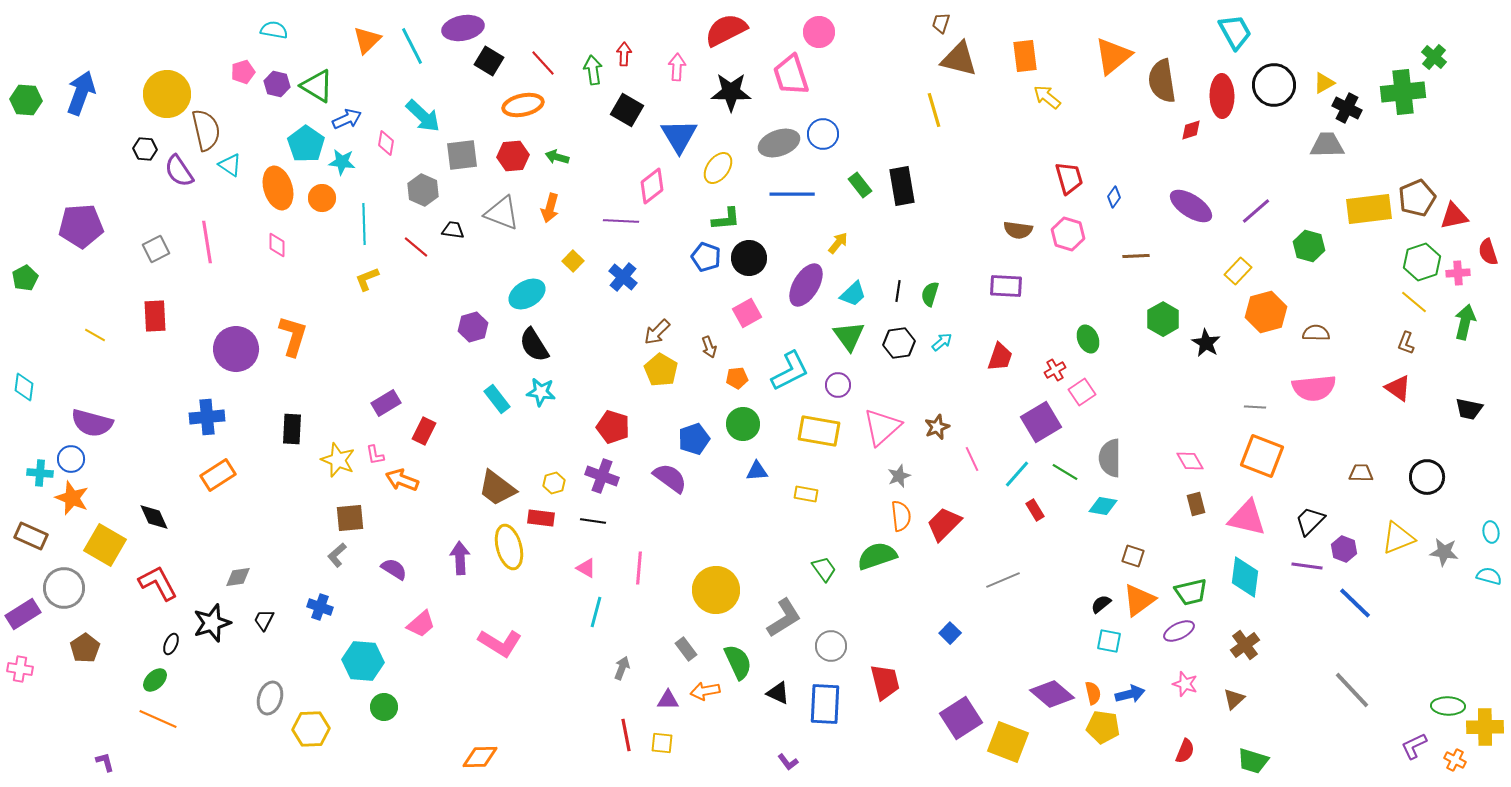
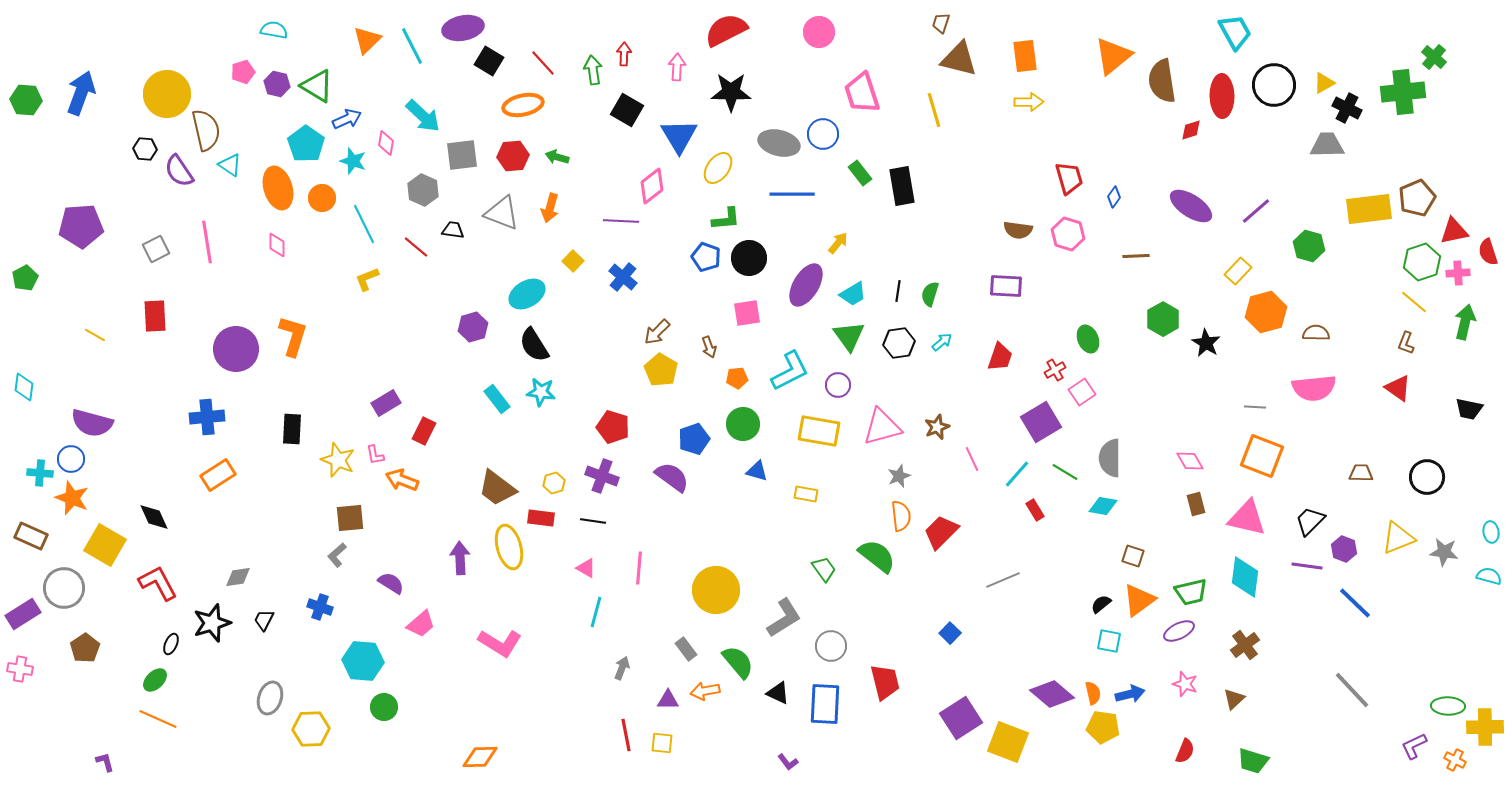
pink trapezoid at (791, 75): moved 71 px right, 18 px down
yellow arrow at (1047, 97): moved 18 px left, 5 px down; rotated 140 degrees clockwise
gray ellipse at (779, 143): rotated 33 degrees clockwise
cyan star at (342, 162): moved 11 px right, 1 px up; rotated 12 degrees clockwise
green rectangle at (860, 185): moved 12 px up
red triangle at (1454, 216): moved 15 px down
cyan line at (364, 224): rotated 24 degrees counterclockwise
cyan trapezoid at (853, 294): rotated 12 degrees clockwise
pink square at (747, 313): rotated 20 degrees clockwise
pink triangle at (882, 427): rotated 27 degrees clockwise
blue triangle at (757, 471): rotated 20 degrees clockwise
purple semicircle at (670, 478): moved 2 px right, 1 px up
red trapezoid at (944, 524): moved 3 px left, 8 px down
green semicircle at (877, 556): rotated 57 degrees clockwise
purple semicircle at (394, 569): moved 3 px left, 14 px down
green semicircle at (738, 662): rotated 15 degrees counterclockwise
